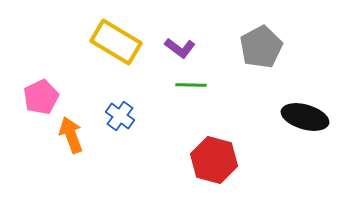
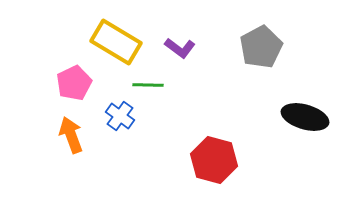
green line: moved 43 px left
pink pentagon: moved 33 px right, 14 px up
